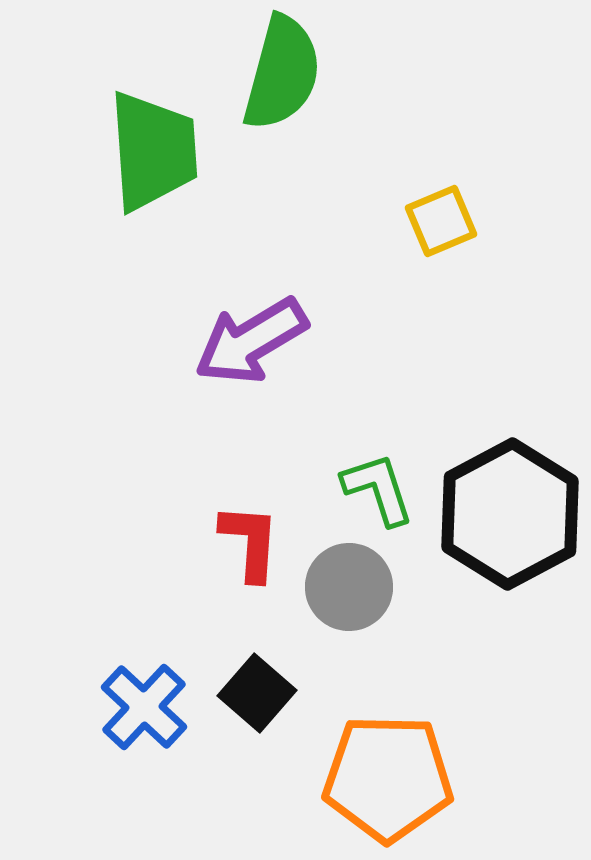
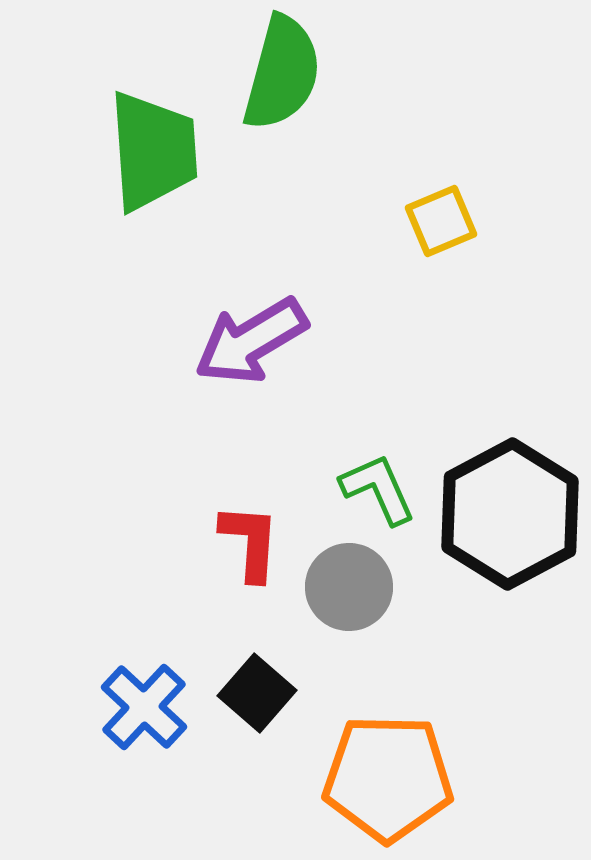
green L-shape: rotated 6 degrees counterclockwise
